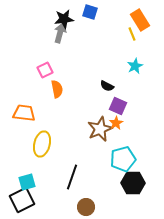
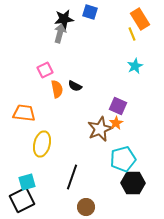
orange rectangle: moved 1 px up
black semicircle: moved 32 px left
